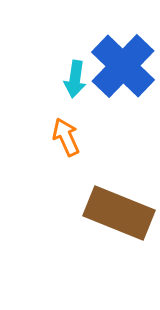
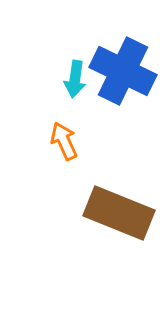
blue cross: moved 5 px down; rotated 18 degrees counterclockwise
orange arrow: moved 2 px left, 4 px down
